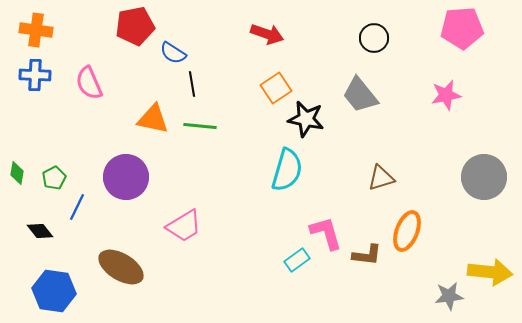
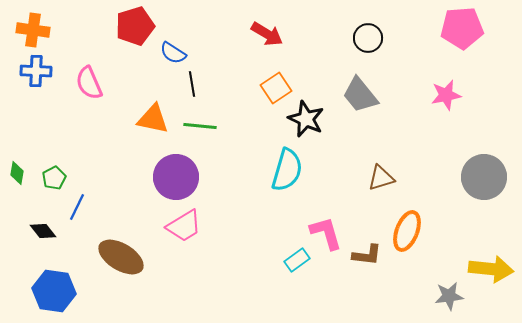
red pentagon: rotated 6 degrees counterclockwise
orange cross: moved 3 px left
red arrow: rotated 12 degrees clockwise
black circle: moved 6 px left
blue cross: moved 1 px right, 4 px up
black star: rotated 12 degrees clockwise
purple circle: moved 50 px right
black diamond: moved 3 px right
brown ellipse: moved 10 px up
yellow arrow: moved 1 px right, 3 px up
